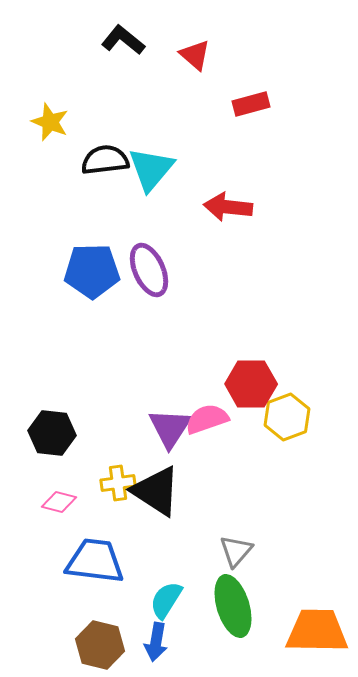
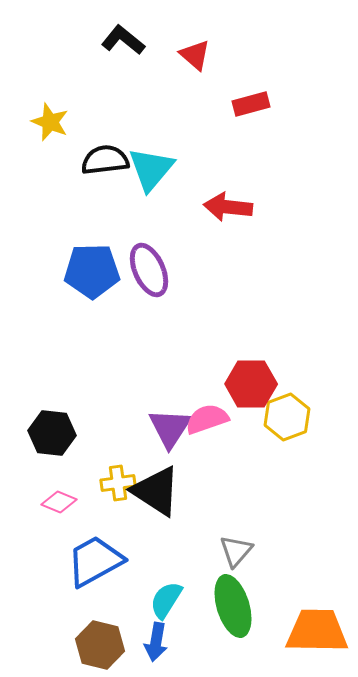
pink diamond: rotated 8 degrees clockwise
blue trapezoid: rotated 36 degrees counterclockwise
